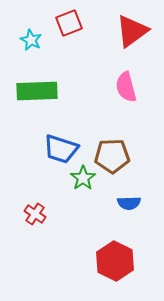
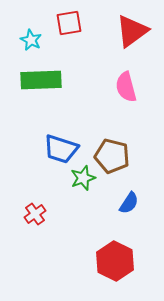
red square: rotated 12 degrees clockwise
green rectangle: moved 4 px right, 11 px up
brown pentagon: rotated 16 degrees clockwise
green star: rotated 15 degrees clockwise
blue semicircle: rotated 55 degrees counterclockwise
red cross: rotated 20 degrees clockwise
